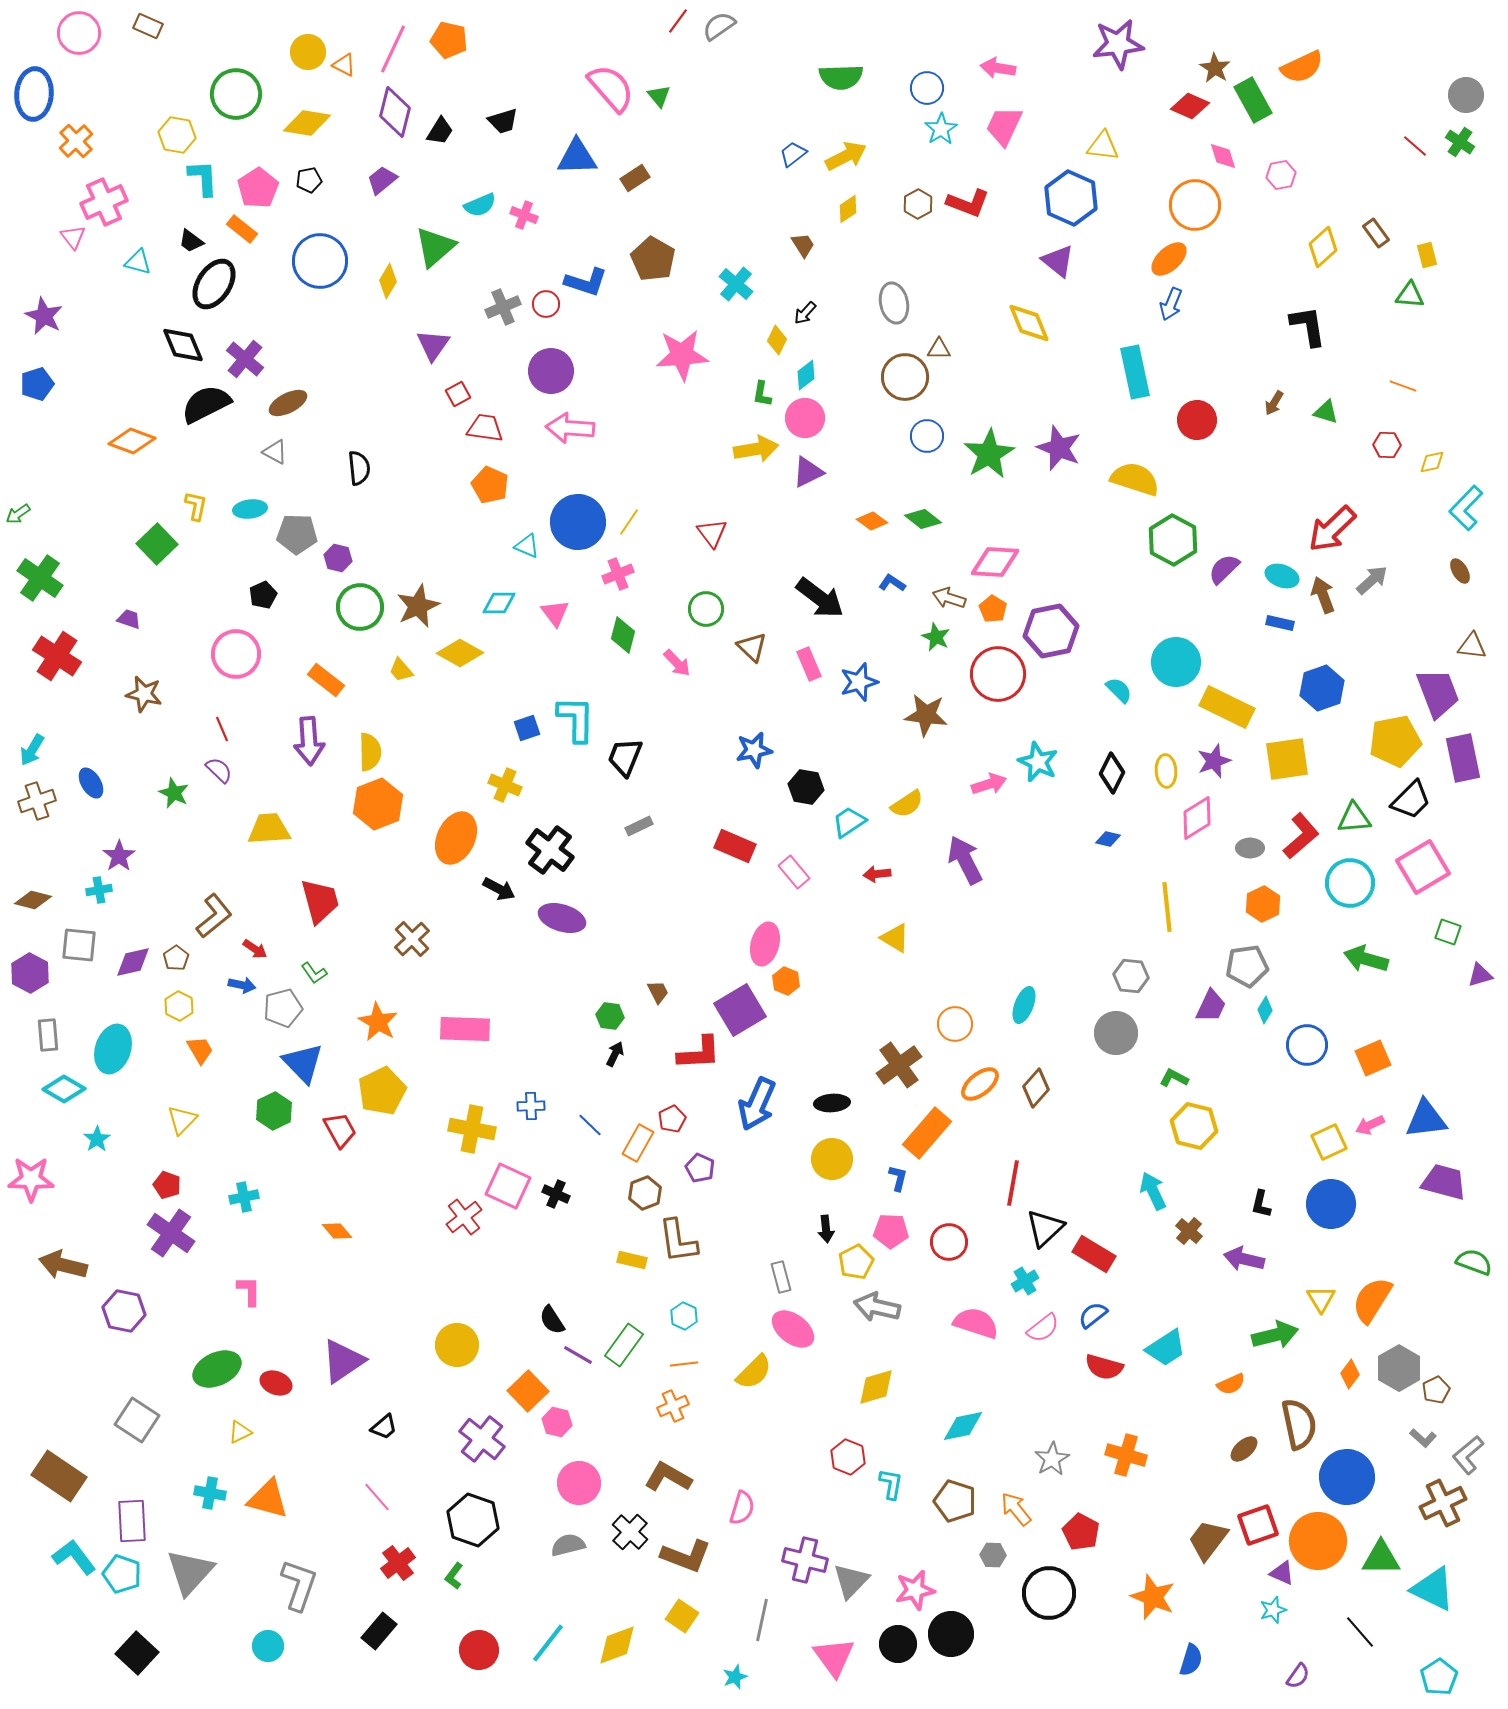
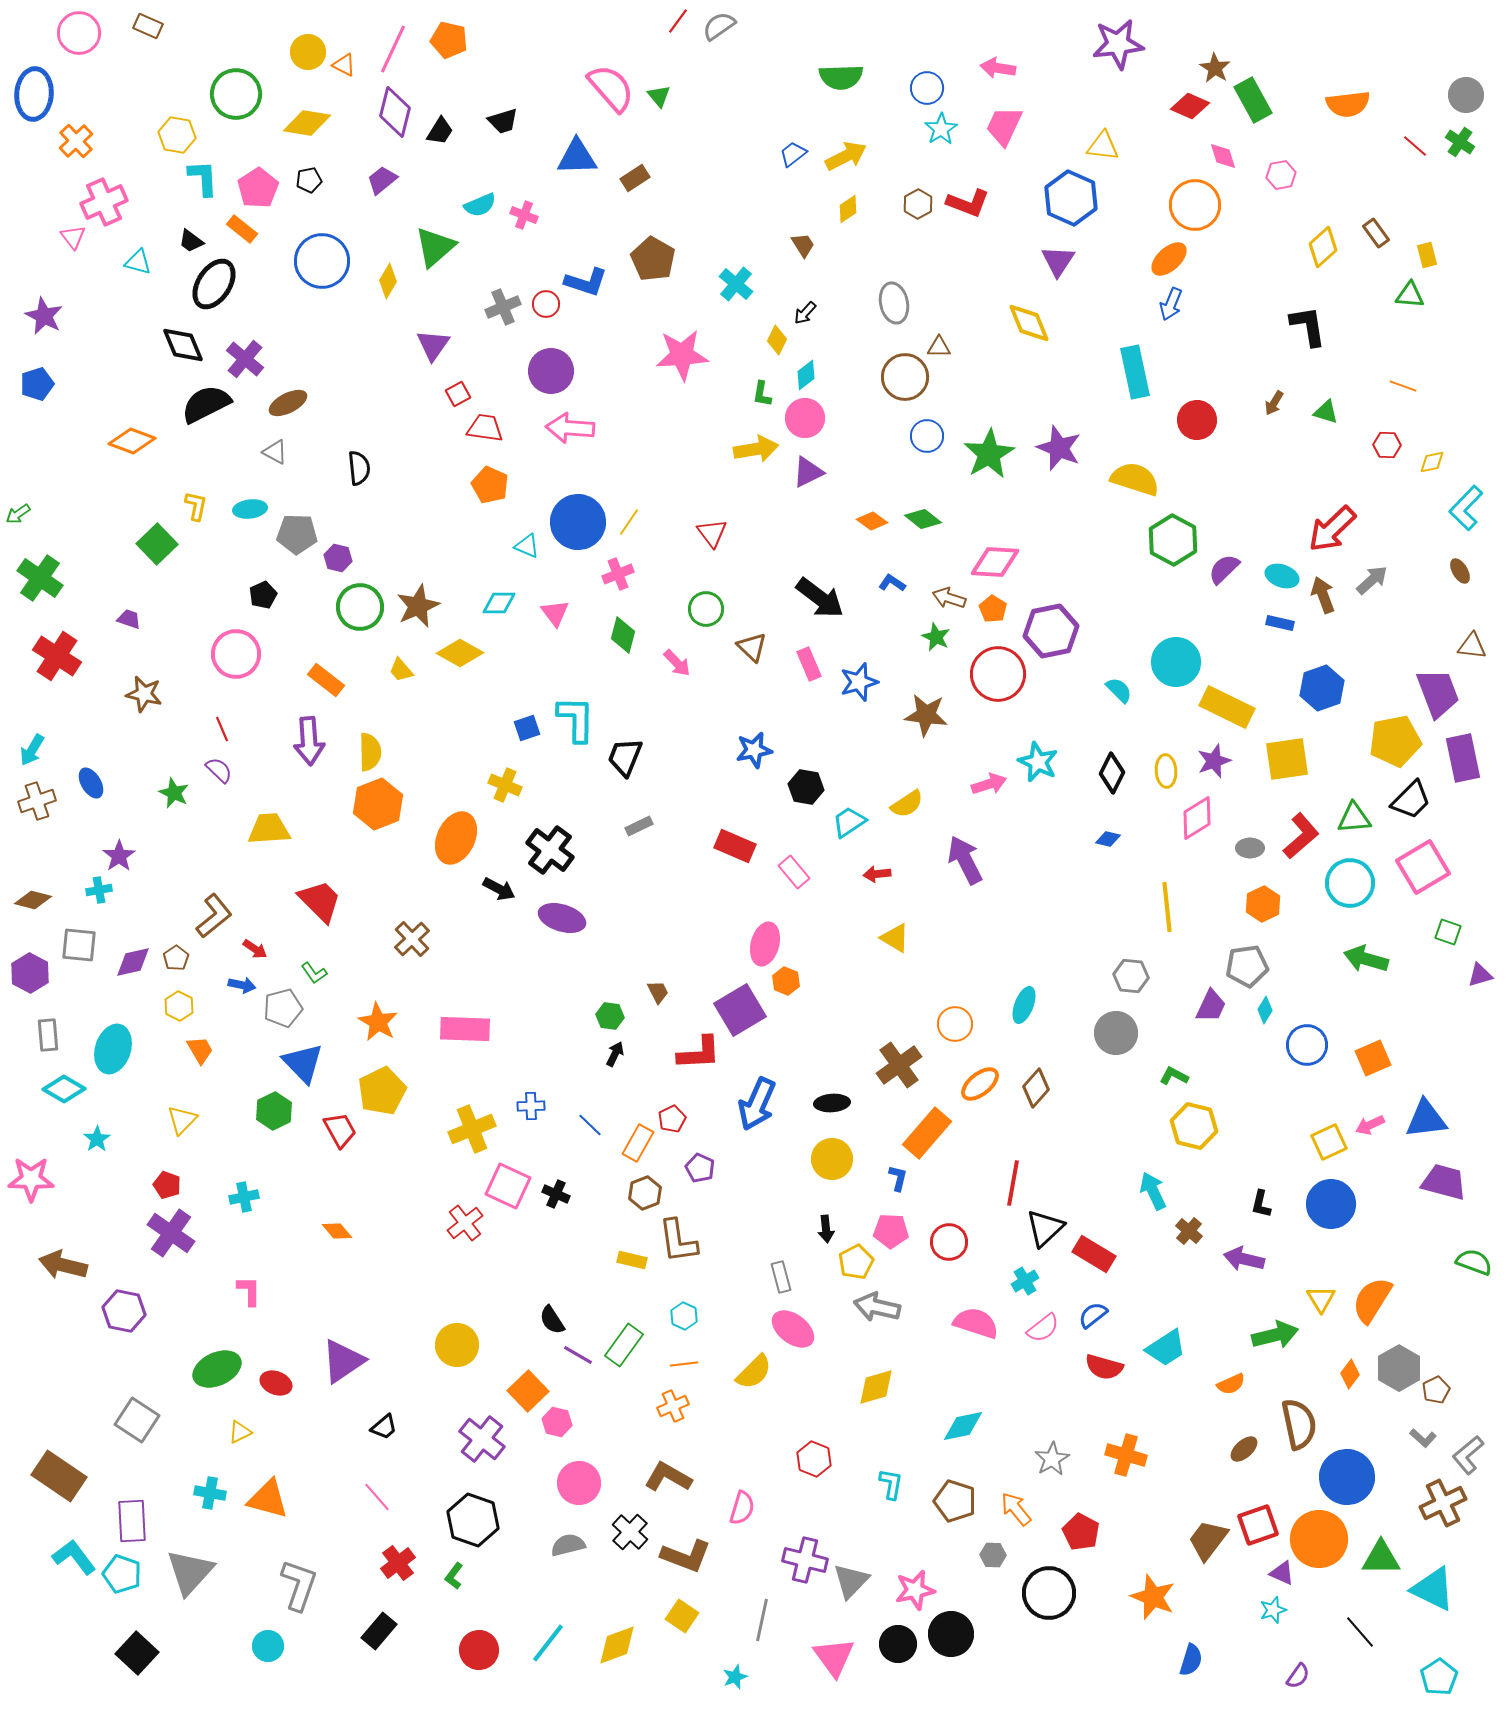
orange semicircle at (1302, 67): moved 46 px right, 37 px down; rotated 18 degrees clockwise
blue circle at (320, 261): moved 2 px right
purple triangle at (1058, 261): rotated 24 degrees clockwise
brown triangle at (939, 349): moved 2 px up
red trapezoid at (320, 901): rotated 30 degrees counterclockwise
green L-shape at (1174, 1078): moved 2 px up
yellow cross at (472, 1129): rotated 33 degrees counterclockwise
red cross at (464, 1217): moved 1 px right, 6 px down
red hexagon at (848, 1457): moved 34 px left, 2 px down
orange circle at (1318, 1541): moved 1 px right, 2 px up
